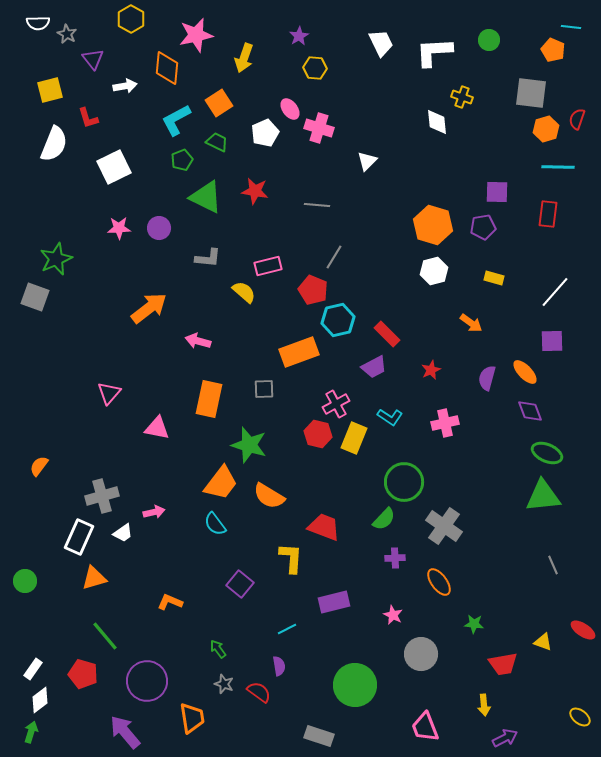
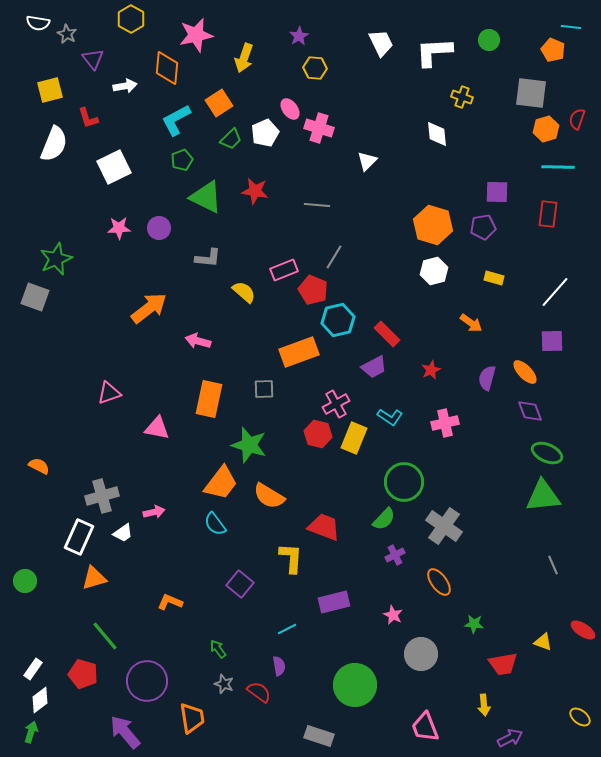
white semicircle at (38, 23): rotated 10 degrees clockwise
white diamond at (437, 122): moved 12 px down
green trapezoid at (217, 142): moved 14 px right, 3 px up; rotated 110 degrees clockwise
pink rectangle at (268, 266): moved 16 px right, 4 px down; rotated 8 degrees counterclockwise
pink triangle at (109, 393): rotated 30 degrees clockwise
orange semicircle at (39, 466): rotated 80 degrees clockwise
purple cross at (395, 558): moved 3 px up; rotated 24 degrees counterclockwise
purple arrow at (505, 738): moved 5 px right
